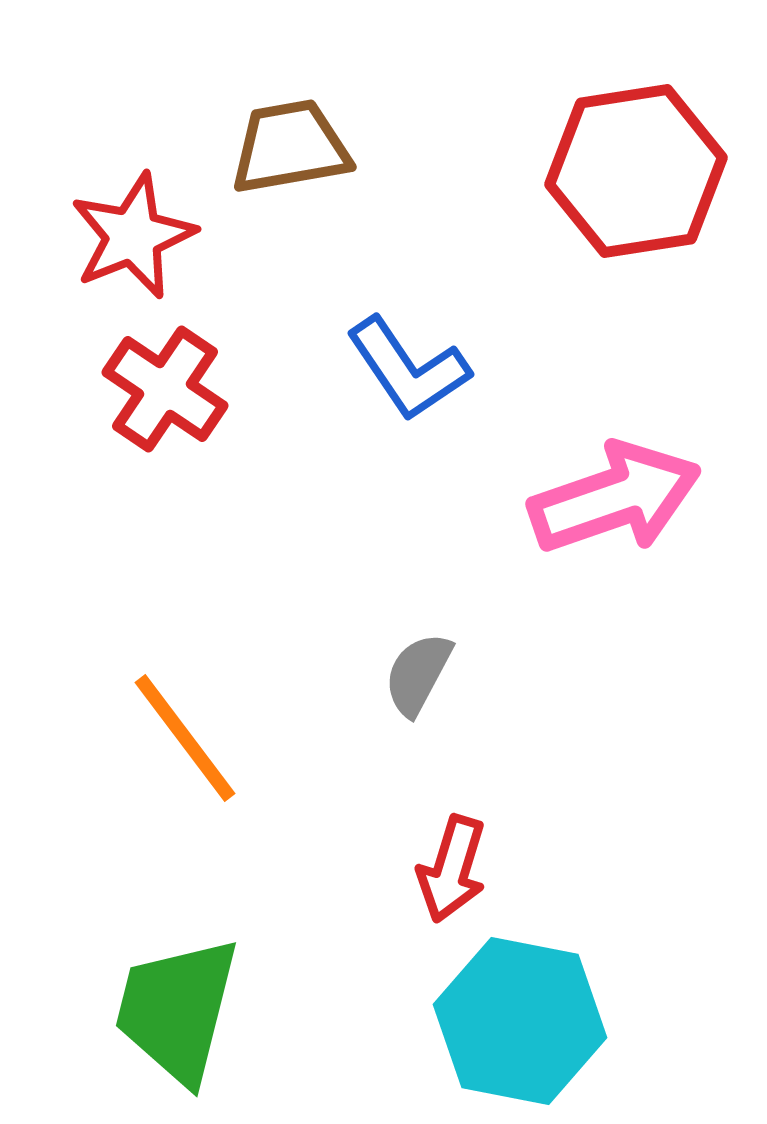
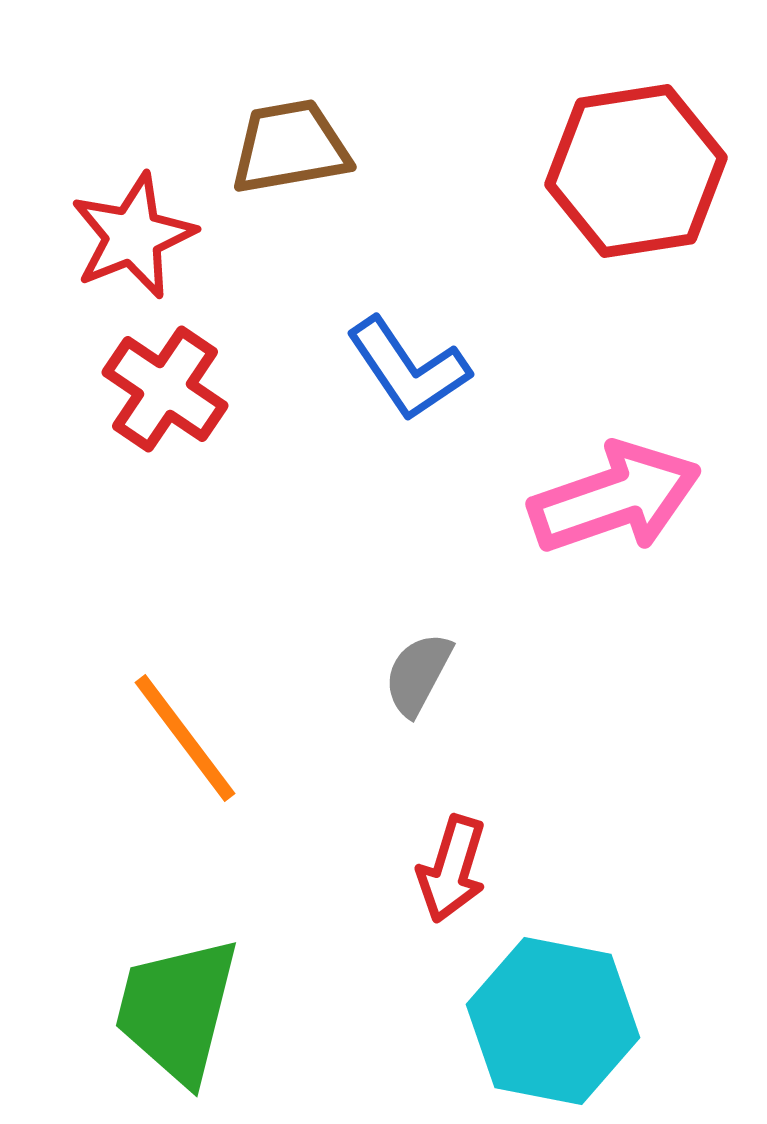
cyan hexagon: moved 33 px right
